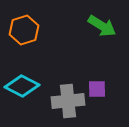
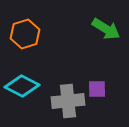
green arrow: moved 4 px right, 3 px down
orange hexagon: moved 1 px right, 4 px down
